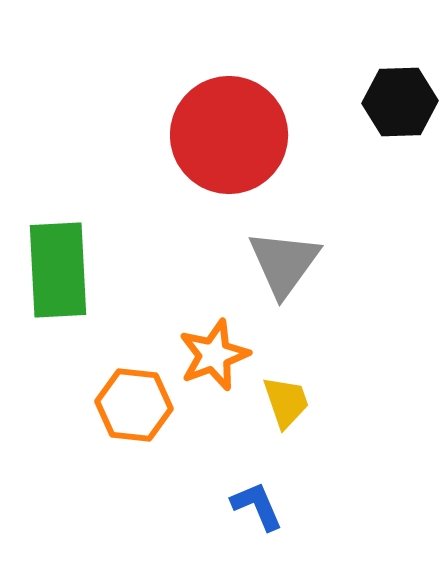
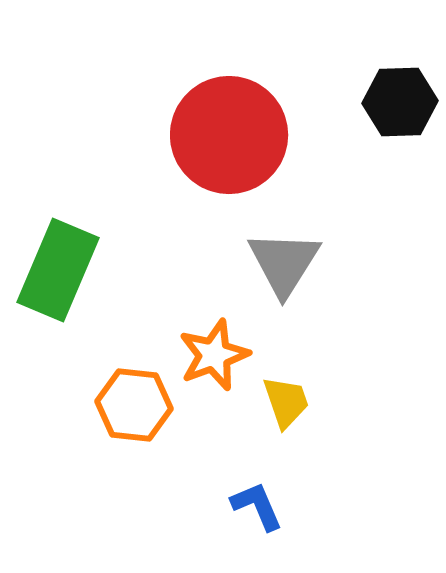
gray triangle: rotated 4 degrees counterclockwise
green rectangle: rotated 26 degrees clockwise
